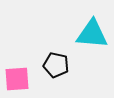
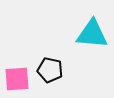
black pentagon: moved 6 px left, 5 px down
